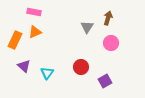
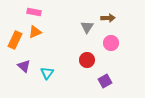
brown arrow: rotated 72 degrees clockwise
red circle: moved 6 px right, 7 px up
